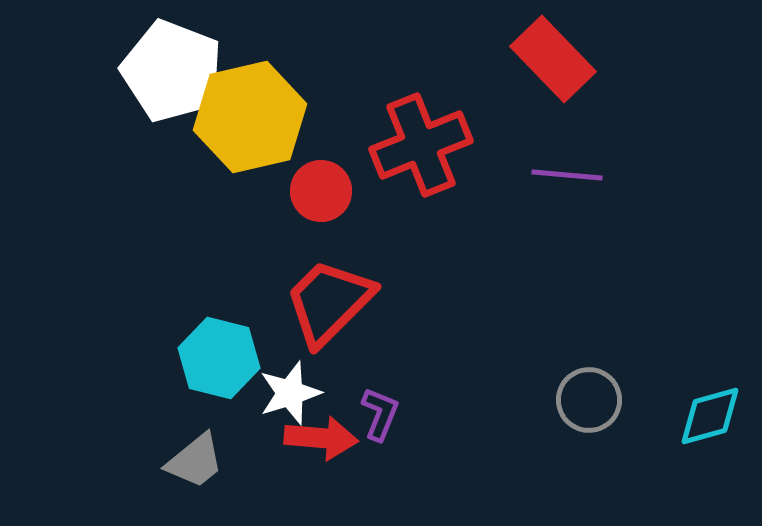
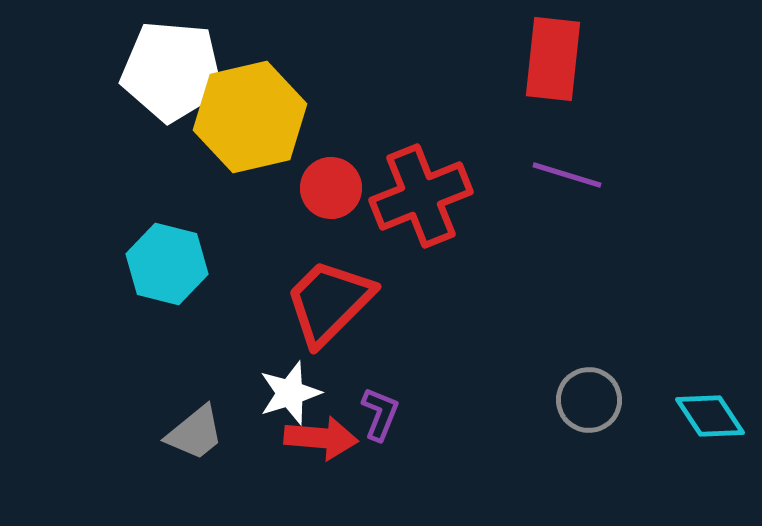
red rectangle: rotated 50 degrees clockwise
white pentagon: rotated 16 degrees counterclockwise
red cross: moved 51 px down
purple line: rotated 12 degrees clockwise
red circle: moved 10 px right, 3 px up
cyan hexagon: moved 52 px left, 94 px up
cyan diamond: rotated 72 degrees clockwise
gray trapezoid: moved 28 px up
